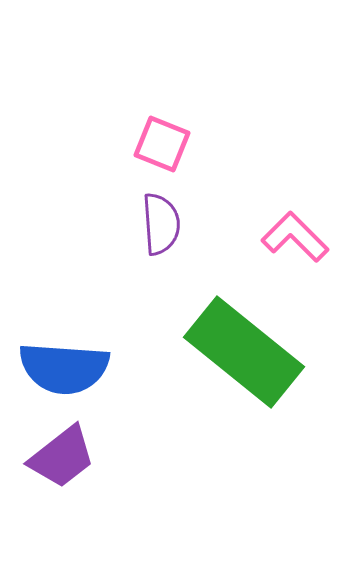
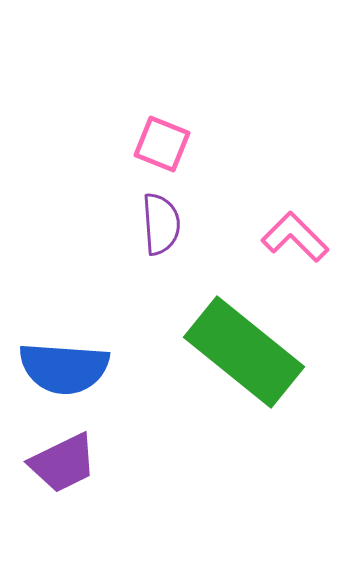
purple trapezoid: moved 1 px right, 6 px down; rotated 12 degrees clockwise
